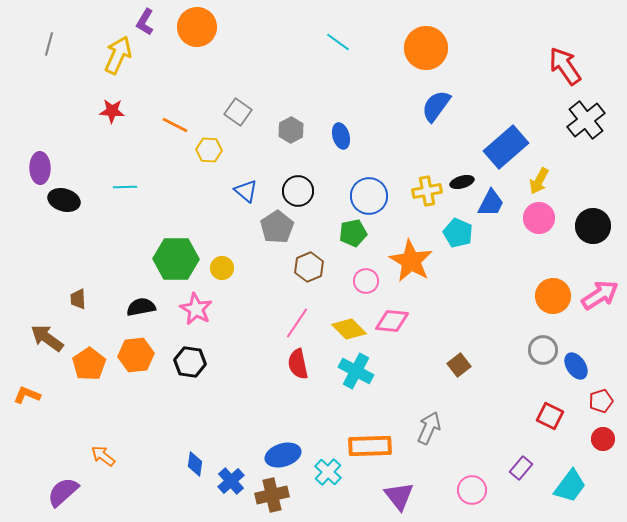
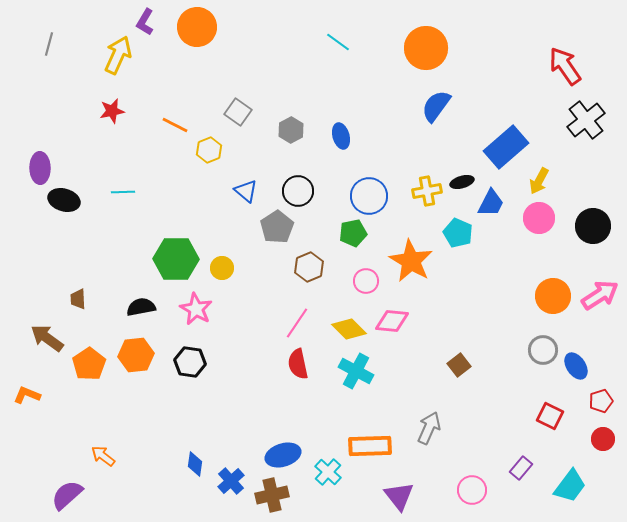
red star at (112, 111): rotated 15 degrees counterclockwise
yellow hexagon at (209, 150): rotated 25 degrees counterclockwise
cyan line at (125, 187): moved 2 px left, 5 px down
purple semicircle at (63, 492): moved 4 px right, 3 px down
